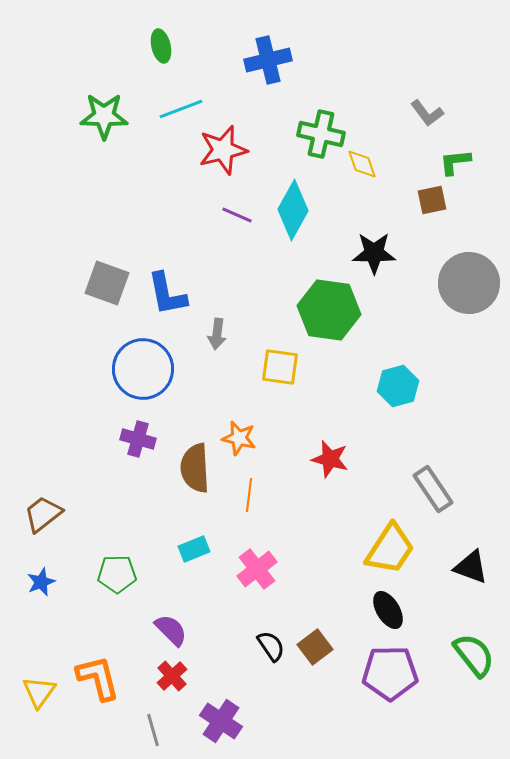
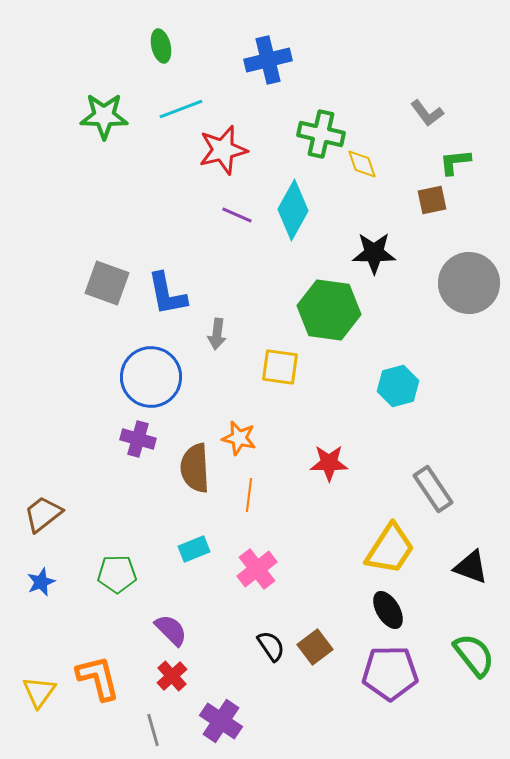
blue circle at (143, 369): moved 8 px right, 8 px down
red star at (330, 459): moved 1 px left, 4 px down; rotated 15 degrees counterclockwise
